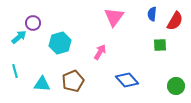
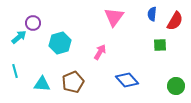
brown pentagon: moved 1 px down
